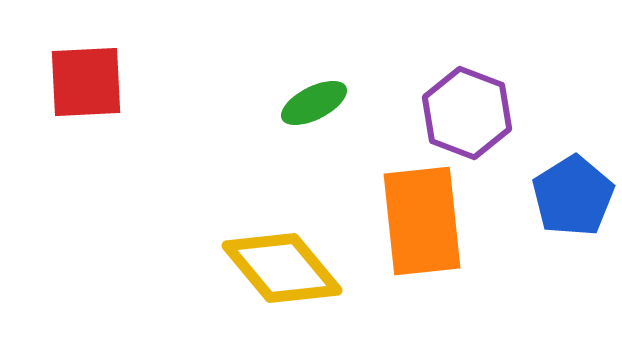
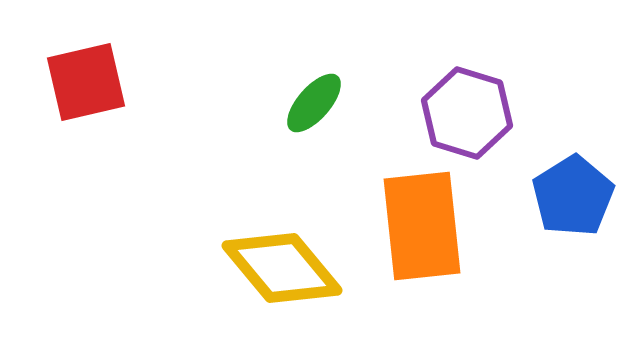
red square: rotated 10 degrees counterclockwise
green ellipse: rotated 22 degrees counterclockwise
purple hexagon: rotated 4 degrees counterclockwise
orange rectangle: moved 5 px down
